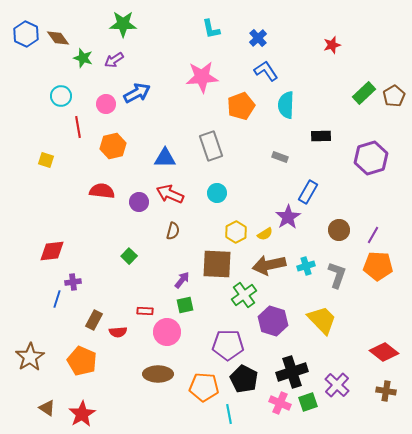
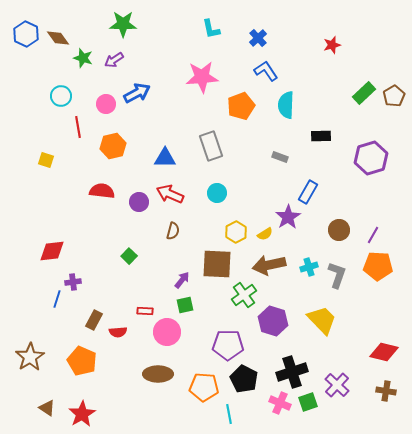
cyan cross at (306, 266): moved 3 px right, 1 px down
red diamond at (384, 352): rotated 24 degrees counterclockwise
